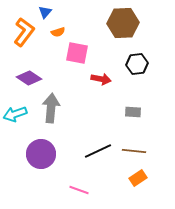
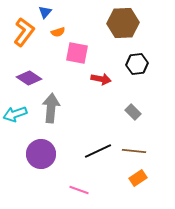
gray rectangle: rotated 42 degrees clockwise
